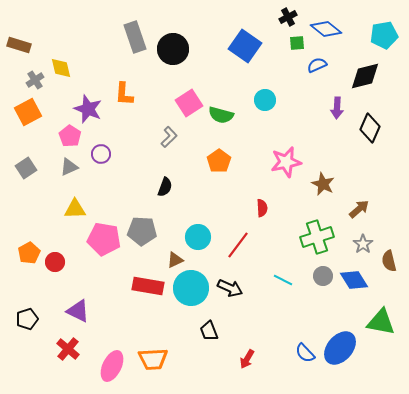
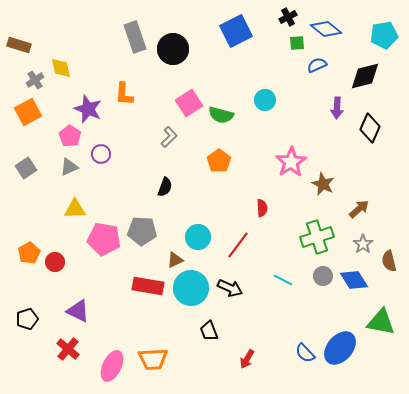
blue square at (245, 46): moved 9 px left, 15 px up; rotated 28 degrees clockwise
pink star at (286, 162): moved 5 px right; rotated 20 degrees counterclockwise
